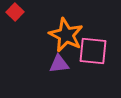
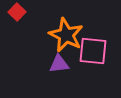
red square: moved 2 px right
